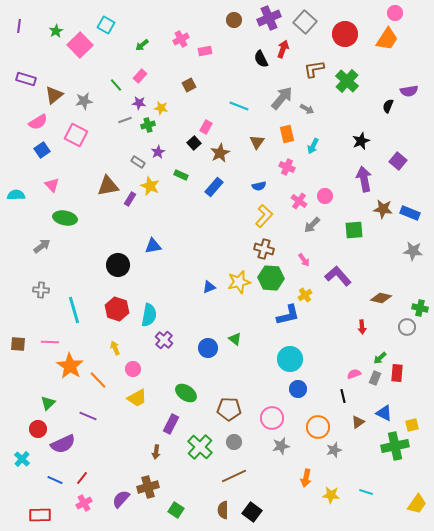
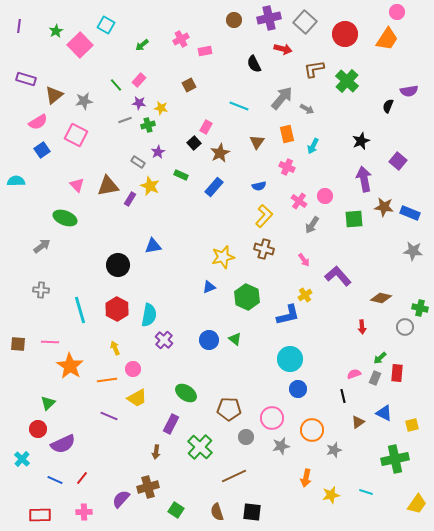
pink circle at (395, 13): moved 2 px right, 1 px up
purple cross at (269, 18): rotated 10 degrees clockwise
red arrow at (283, 49): rotated 84 degrees clockwise
black semicircle at (261, 59): moved 7 px left, 5 px down
pink rectangle at (140, 76): moved 1 px left, 4 px down
pink triangle at (52, 185): moved 25 px right
cyan semicircle at (16, 195): moved 14 px up
brown star at (383, 209): moved 1 px right, 2 px up
green ellipse at (65, 218): rotated 10 degrees clockwise
gray arrow at (312, 225): rotated 12 degrees counterclockwise
green square at (354, 230): moved 11 px up
green hexagon at (271, 278): moved 24 px left, 19 px down; rotated 20 degrees clockwise
yellow star at (239, 282): moved 16 px left, 25 px up
red hexagon at (117, 309): rotated 10 degrees clockwise
cyan line at (74, 310): moved 6 px right
gray circle at (407, 327): moved 2 px left
blue circle at (208, 348): moved 1 px right, 8 px up
orange line at (98, 380): moved 9 px right; rotated 54 degrees counterclockwise
purple line at (88, 416): moved 21 px right
orange circle at (318, 427): moved 6 px left, 3 px down
gray circle at (234, 442): moved 12 px right, 5 px up
green cross at (395, 446): moved 13 px down
yellow star at (331, 495): rotated 18 degrees counterclockwise
pink cross at (84, 503): moved 9 px down; rotated 28 degrees clockwise
brown semicircle at (223, 510): moved 6 px left, 2 px down; rotated 18 degrees counterclockwise
black square at (252, 512): rotated 30 degrees counterclockwise
